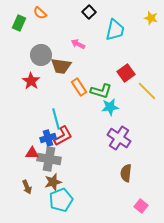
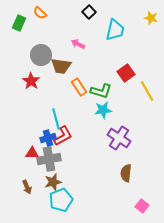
yellow line: rotated 15 degrees clockwise
cyan star: moved 7 px left, 3 px down
gray cross: rotated 20 degrees counterclockwise
pink square: moved 1 px right
